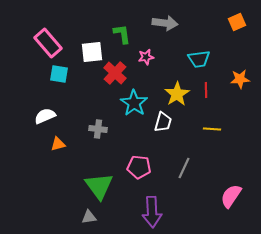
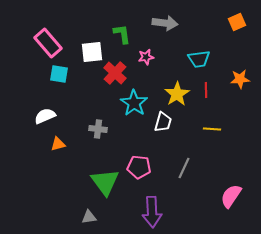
green triangle: moved 6 px right, 4 px up
